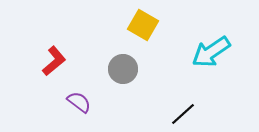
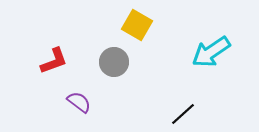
yellow square: moved 6 px left
red L-shape: rotated 20 degrees clockwise
gray circle: moved 9 px left, 7 px up
